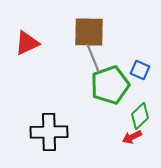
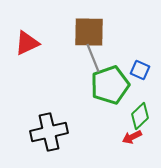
black cross: rotated 12 degrees counterclockwise
